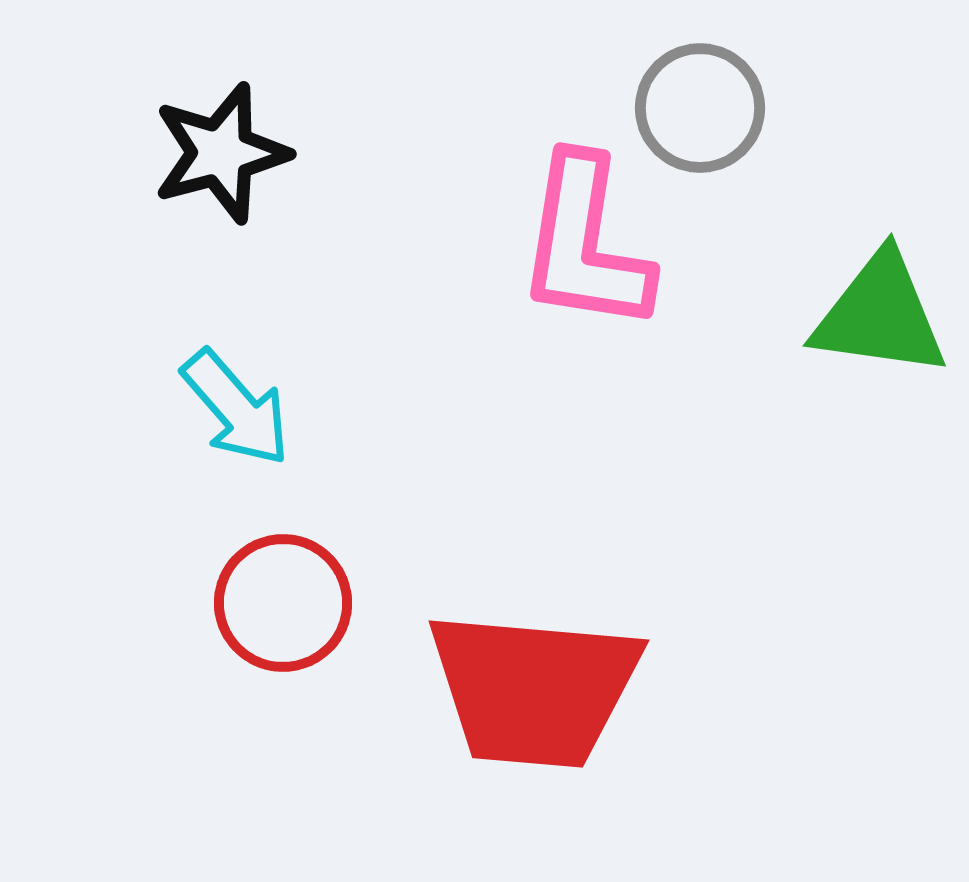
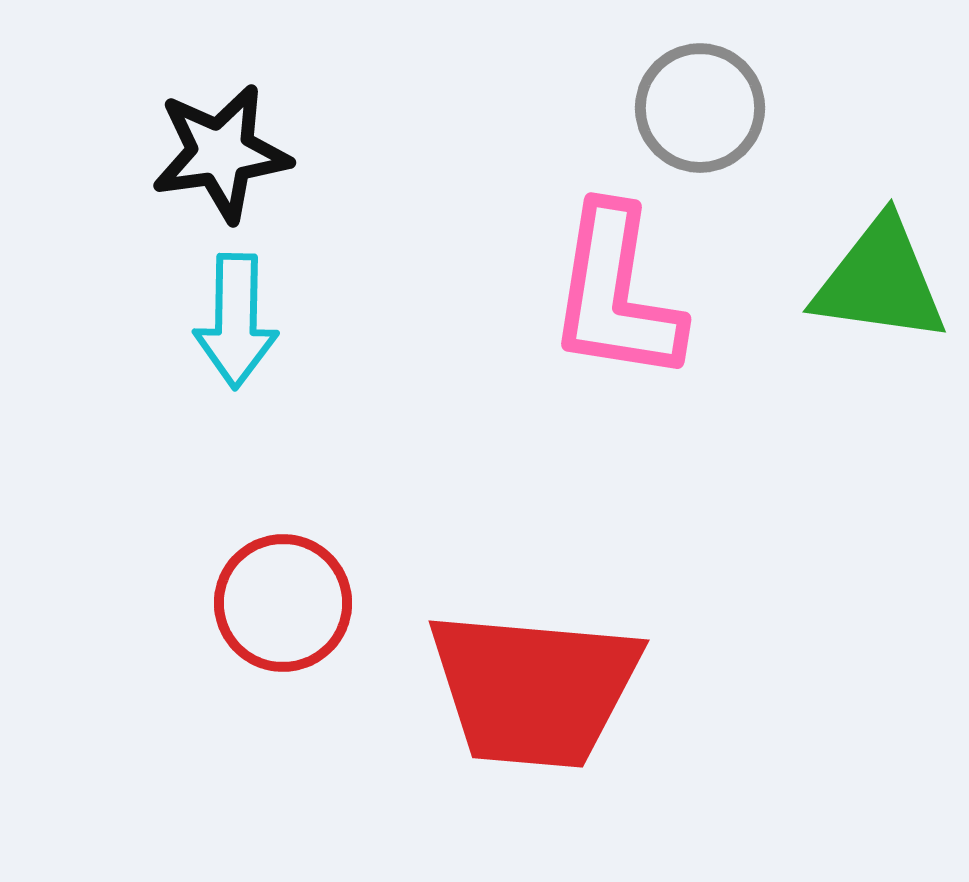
black star: rotated 7 degrees clockwise
pink L-shape: moved 31 px right, 50 px down
green triangle: moved 34 px up
cyan arrow: moved 87 px up; rotated 42 degrees clockwise
